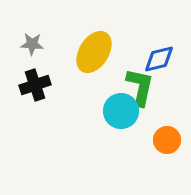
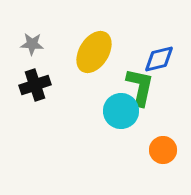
orange circle: moved 4 px left, 10 px down
